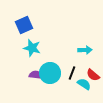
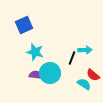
cyan star: moved 3 px right, 4 px down
black line: moved 15 px up
